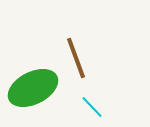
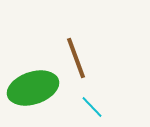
green ellipse: rotated 9 degrees clockwise
